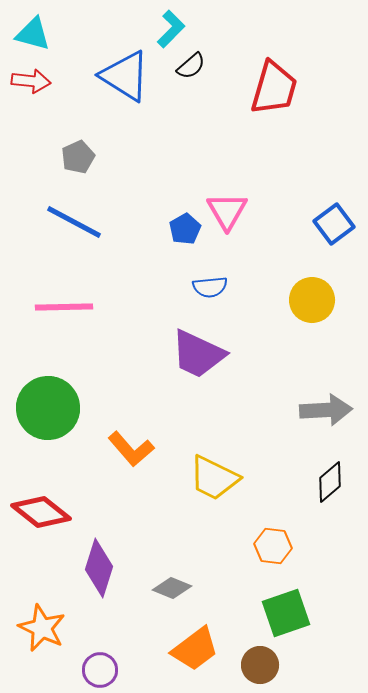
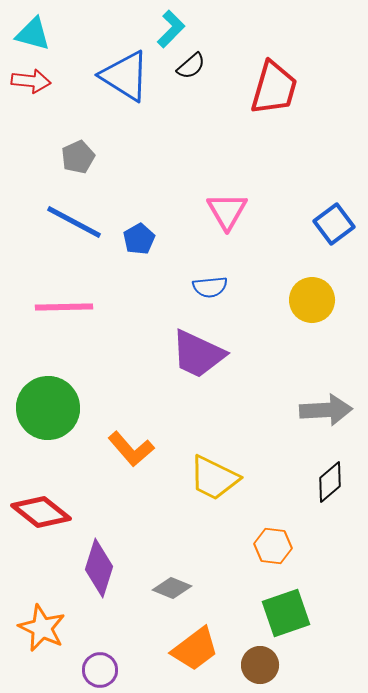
blue pentagon: moved 46 px left, 10 px down
